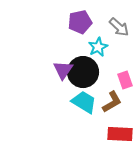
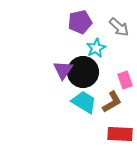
cyan star: moved 2 px left, 1 px down
